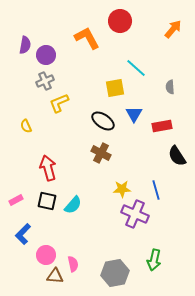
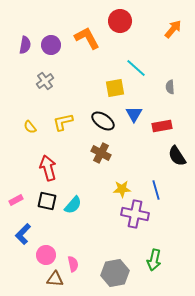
purple circle: moved 5 px right, 10 px up
gray cross: rotated 12 degrees counterclockwise
yellow L-shape: moved 4 px right, 19 px down; rotated 10 degrees clockwise
yellow semicircle: moved 4 px right, 1 px down; rotated 16 degrees counterclockwise
purple cross: rotated 12 degrees counterclockwise
brown triangle: moved 3 px down
